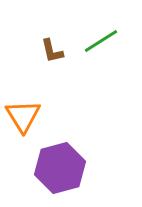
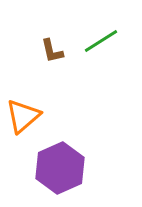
orange triangle: rotated 21 degrees clockwise
purple hexagon: rotated 9 degrees counterclockwise
